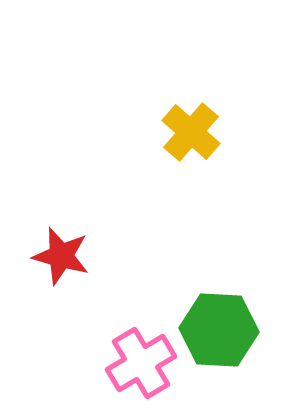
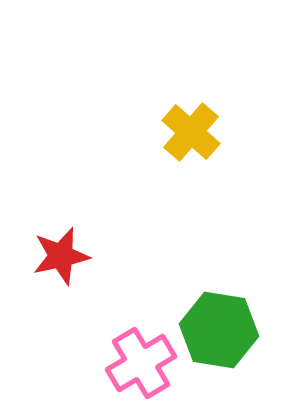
red star: rotated 28 degrees counterclockwise
green hexagon: rotated 6 degrees clockwise
